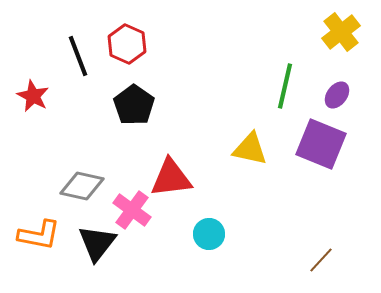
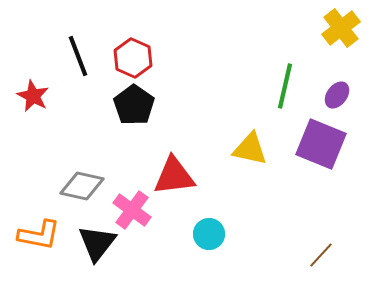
yellow cross: moved 4 px up
red hexagon: moved 6 px right, 14 px down
red triangle: moved 3 px right, 2 px up
brown line: moved 5 px up
